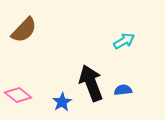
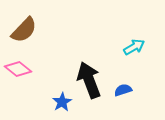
cyan arrow: moved 10 px right, 6 px down
black arrow: moved 2 px left, 3 px up
blue semicircle: rotated 12 degrees counterclockwise
pink diamond: moved 26 px up
